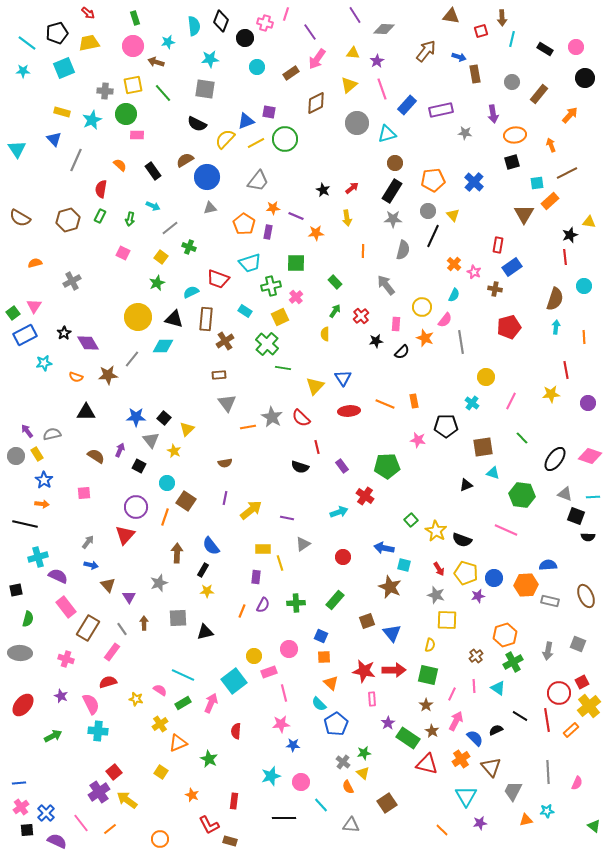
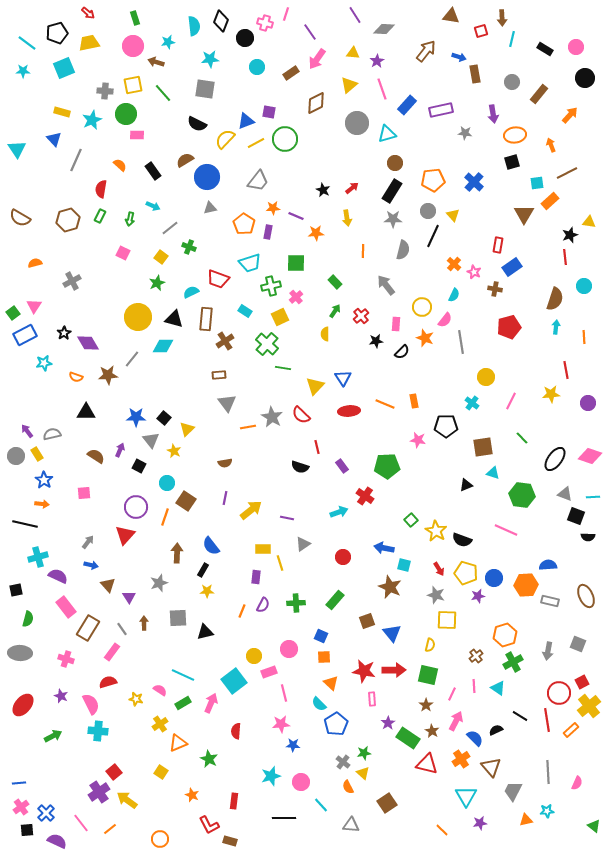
red semicircle at (301, 418): moved 3 px up
